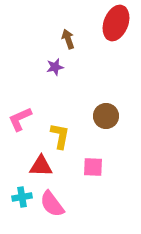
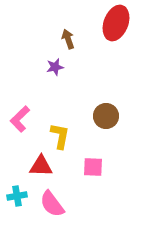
pink L-shape: rotated 20 degrees counterclockwise
cyan cross: moved 5 px left, 1 px up
